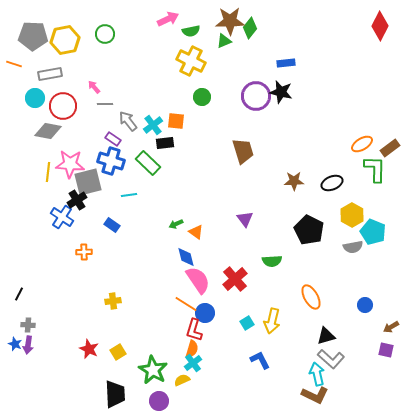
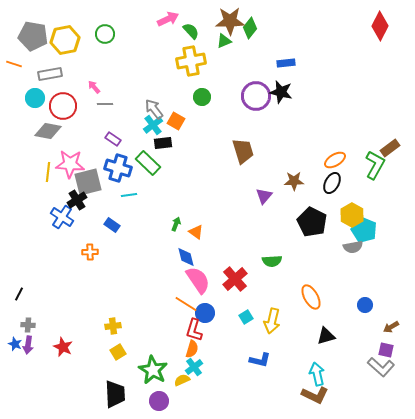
green semicircle at (191, 31): rotated 120 degrees counterclockwise
gray pentagon at (33, 36): rotated 8 degrees clockwise
yellow cross at (191, 61): rotated 36 degrees counterclockwise
gray arrow at (128, 121): moved 26 px right, 12 px up
orange square at (176, 121): rotated 24 degrees clockwise
black rectangle at (165, 143): moved 2 px left
orange ellipse at (362, 144): moved 27 px left, 16 px down
blue cross at (111, 161): moved 7 px right, 7 px down
green L-shape at (375, 169): moved 4 px up; rotated 28 degrees clockwise
black ellipse at (332, 183): rotated 40 degrees counterclockwise
purple triangle at (245, 219): moved 19 px right, 23 px up; rotated 18 degrees clockwise
green arrow at (176, 224): rotated 136 degrees clockwise
black pentagon at (309, 230): moved 3 px right, 8 px up
cyan pentagon at (373, 232): moved 9 px left, 2 px up
orange cross at (84, 252): moved 6 px right
yellow cross at (113, 301): moved 25 px down
cyan square at (247, 323): moved 1 px left, 6 px up
red star at (89, 349): moved 26 px left, 2 px up
gray L-shape at (331, 359): moved 50 px right, 8 px down
blue L-shape at (260, 360): rotated 130 degrees clockwise
cyan cross at (193, 363): moved 1 px right, 4 px down
